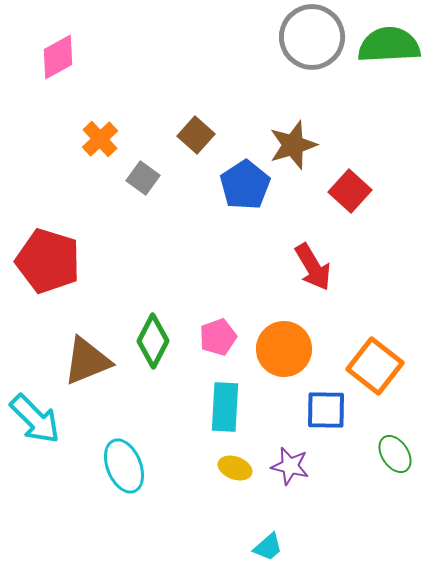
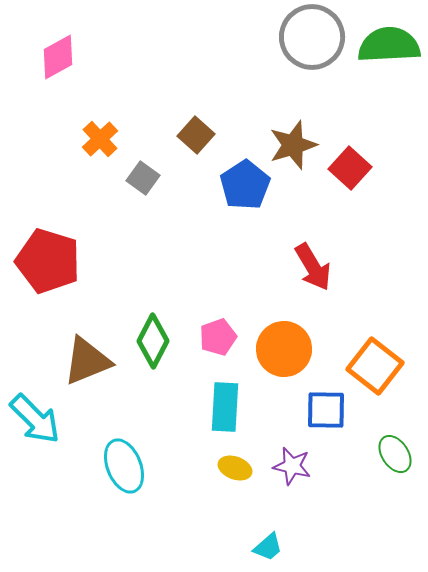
red square: moved 23 px up
purple star: moved 2 px right
